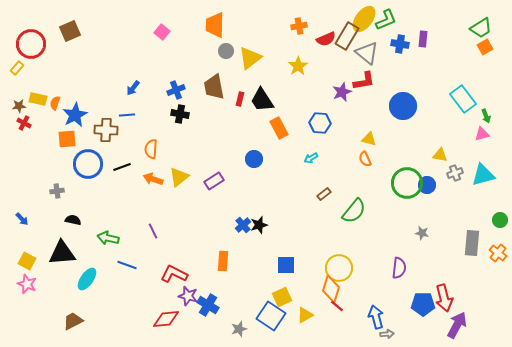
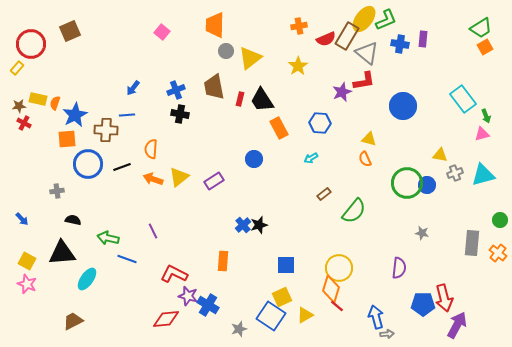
blue line at (127, 265): moved 6 px up
